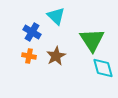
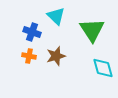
blue cross: rotated 12 degrees counterclockwise
green triangle: moved 10 px up
brown star: rotated 12 degrees clockwise
